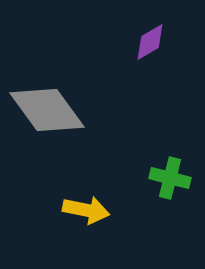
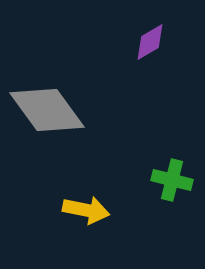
green cross: moved 2 px right, 2 px down
